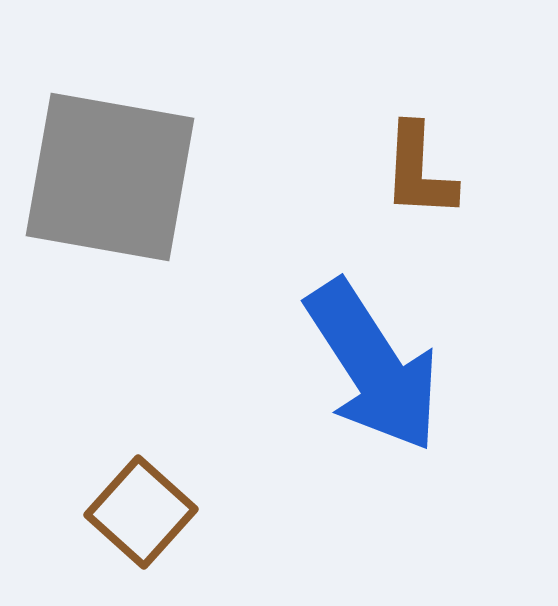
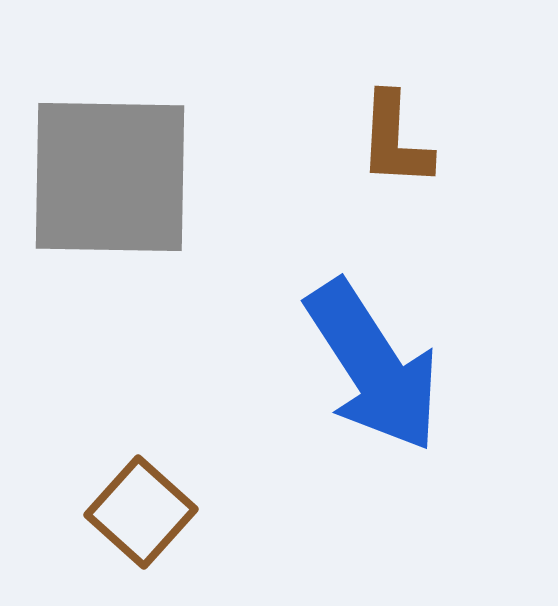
brown L-shape: moved 24 px left, 31 px up
gray square: rotated 9 degrees counterclockwise
